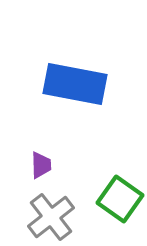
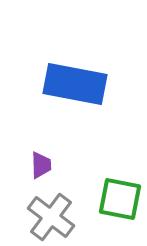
green square: rotated 24 degrees counterclockwise
gray cross: rotated 15 degrees counterclockwise
